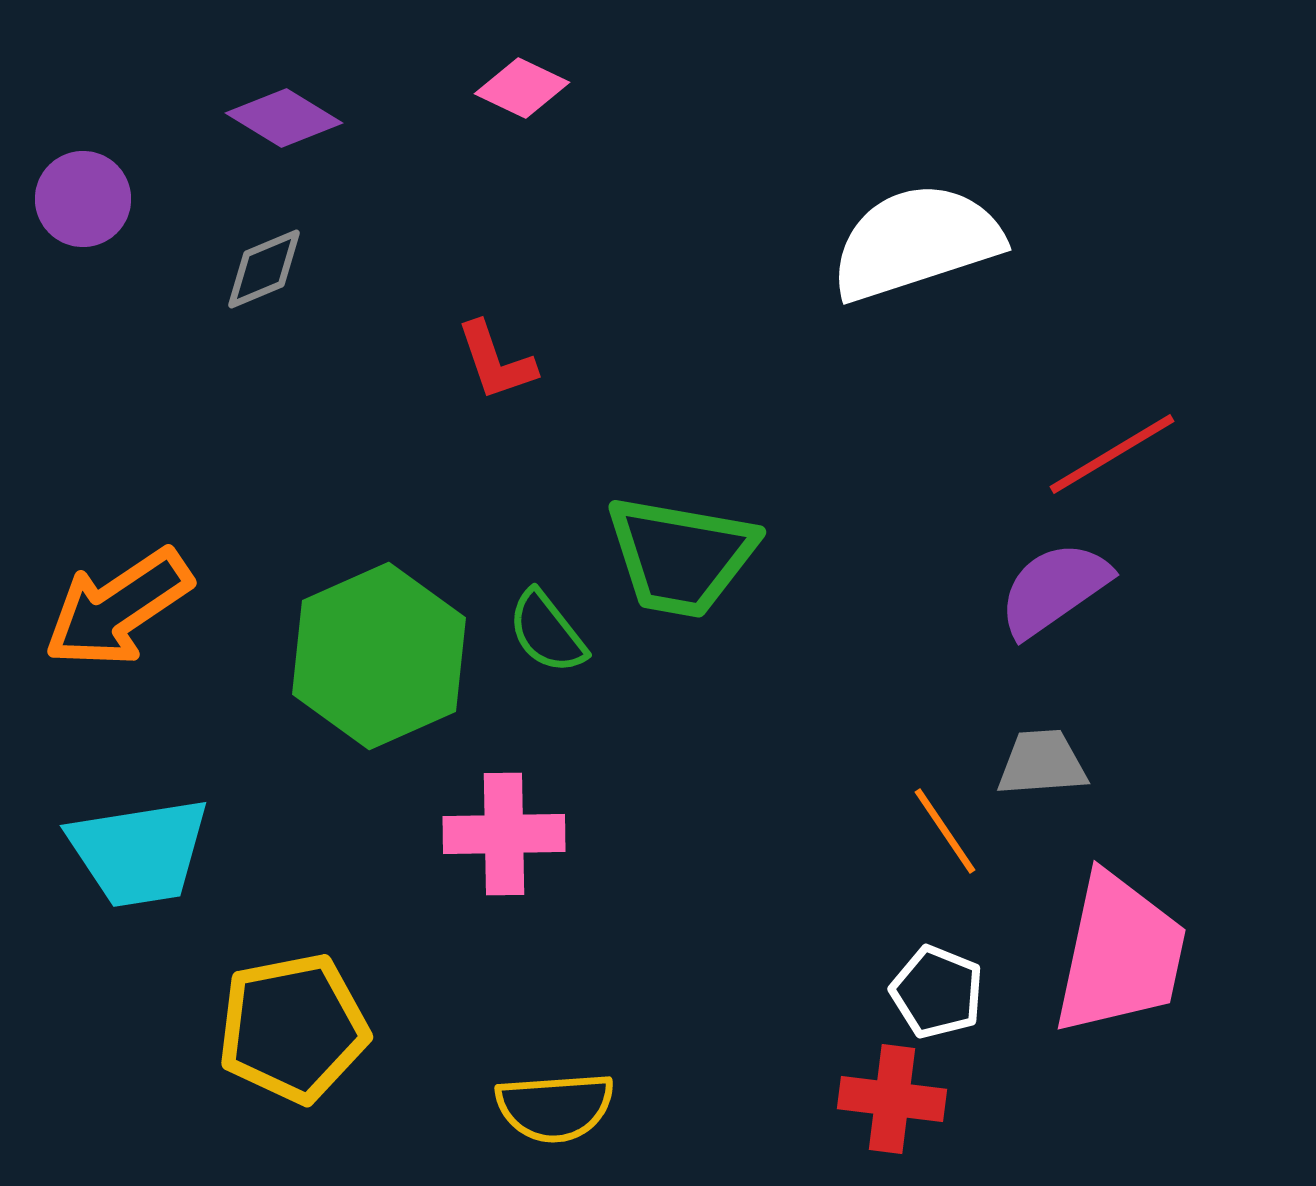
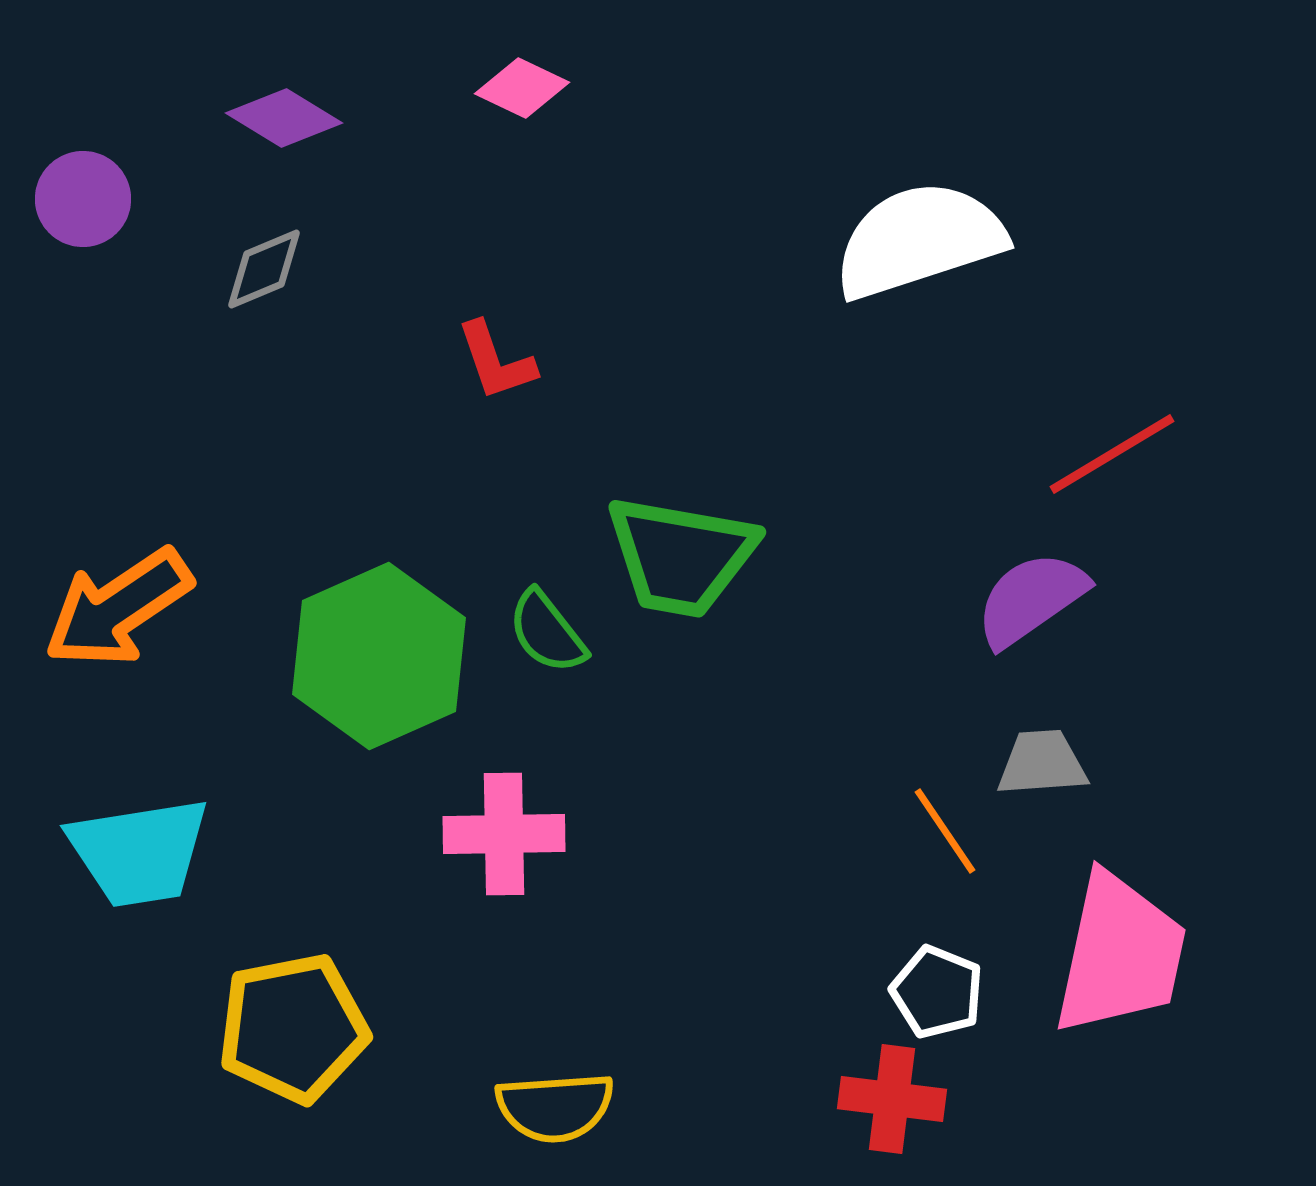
white semicircle: moved 3 px right, 2 px up
purple semicircle: moved 23 px left, 10 px down
